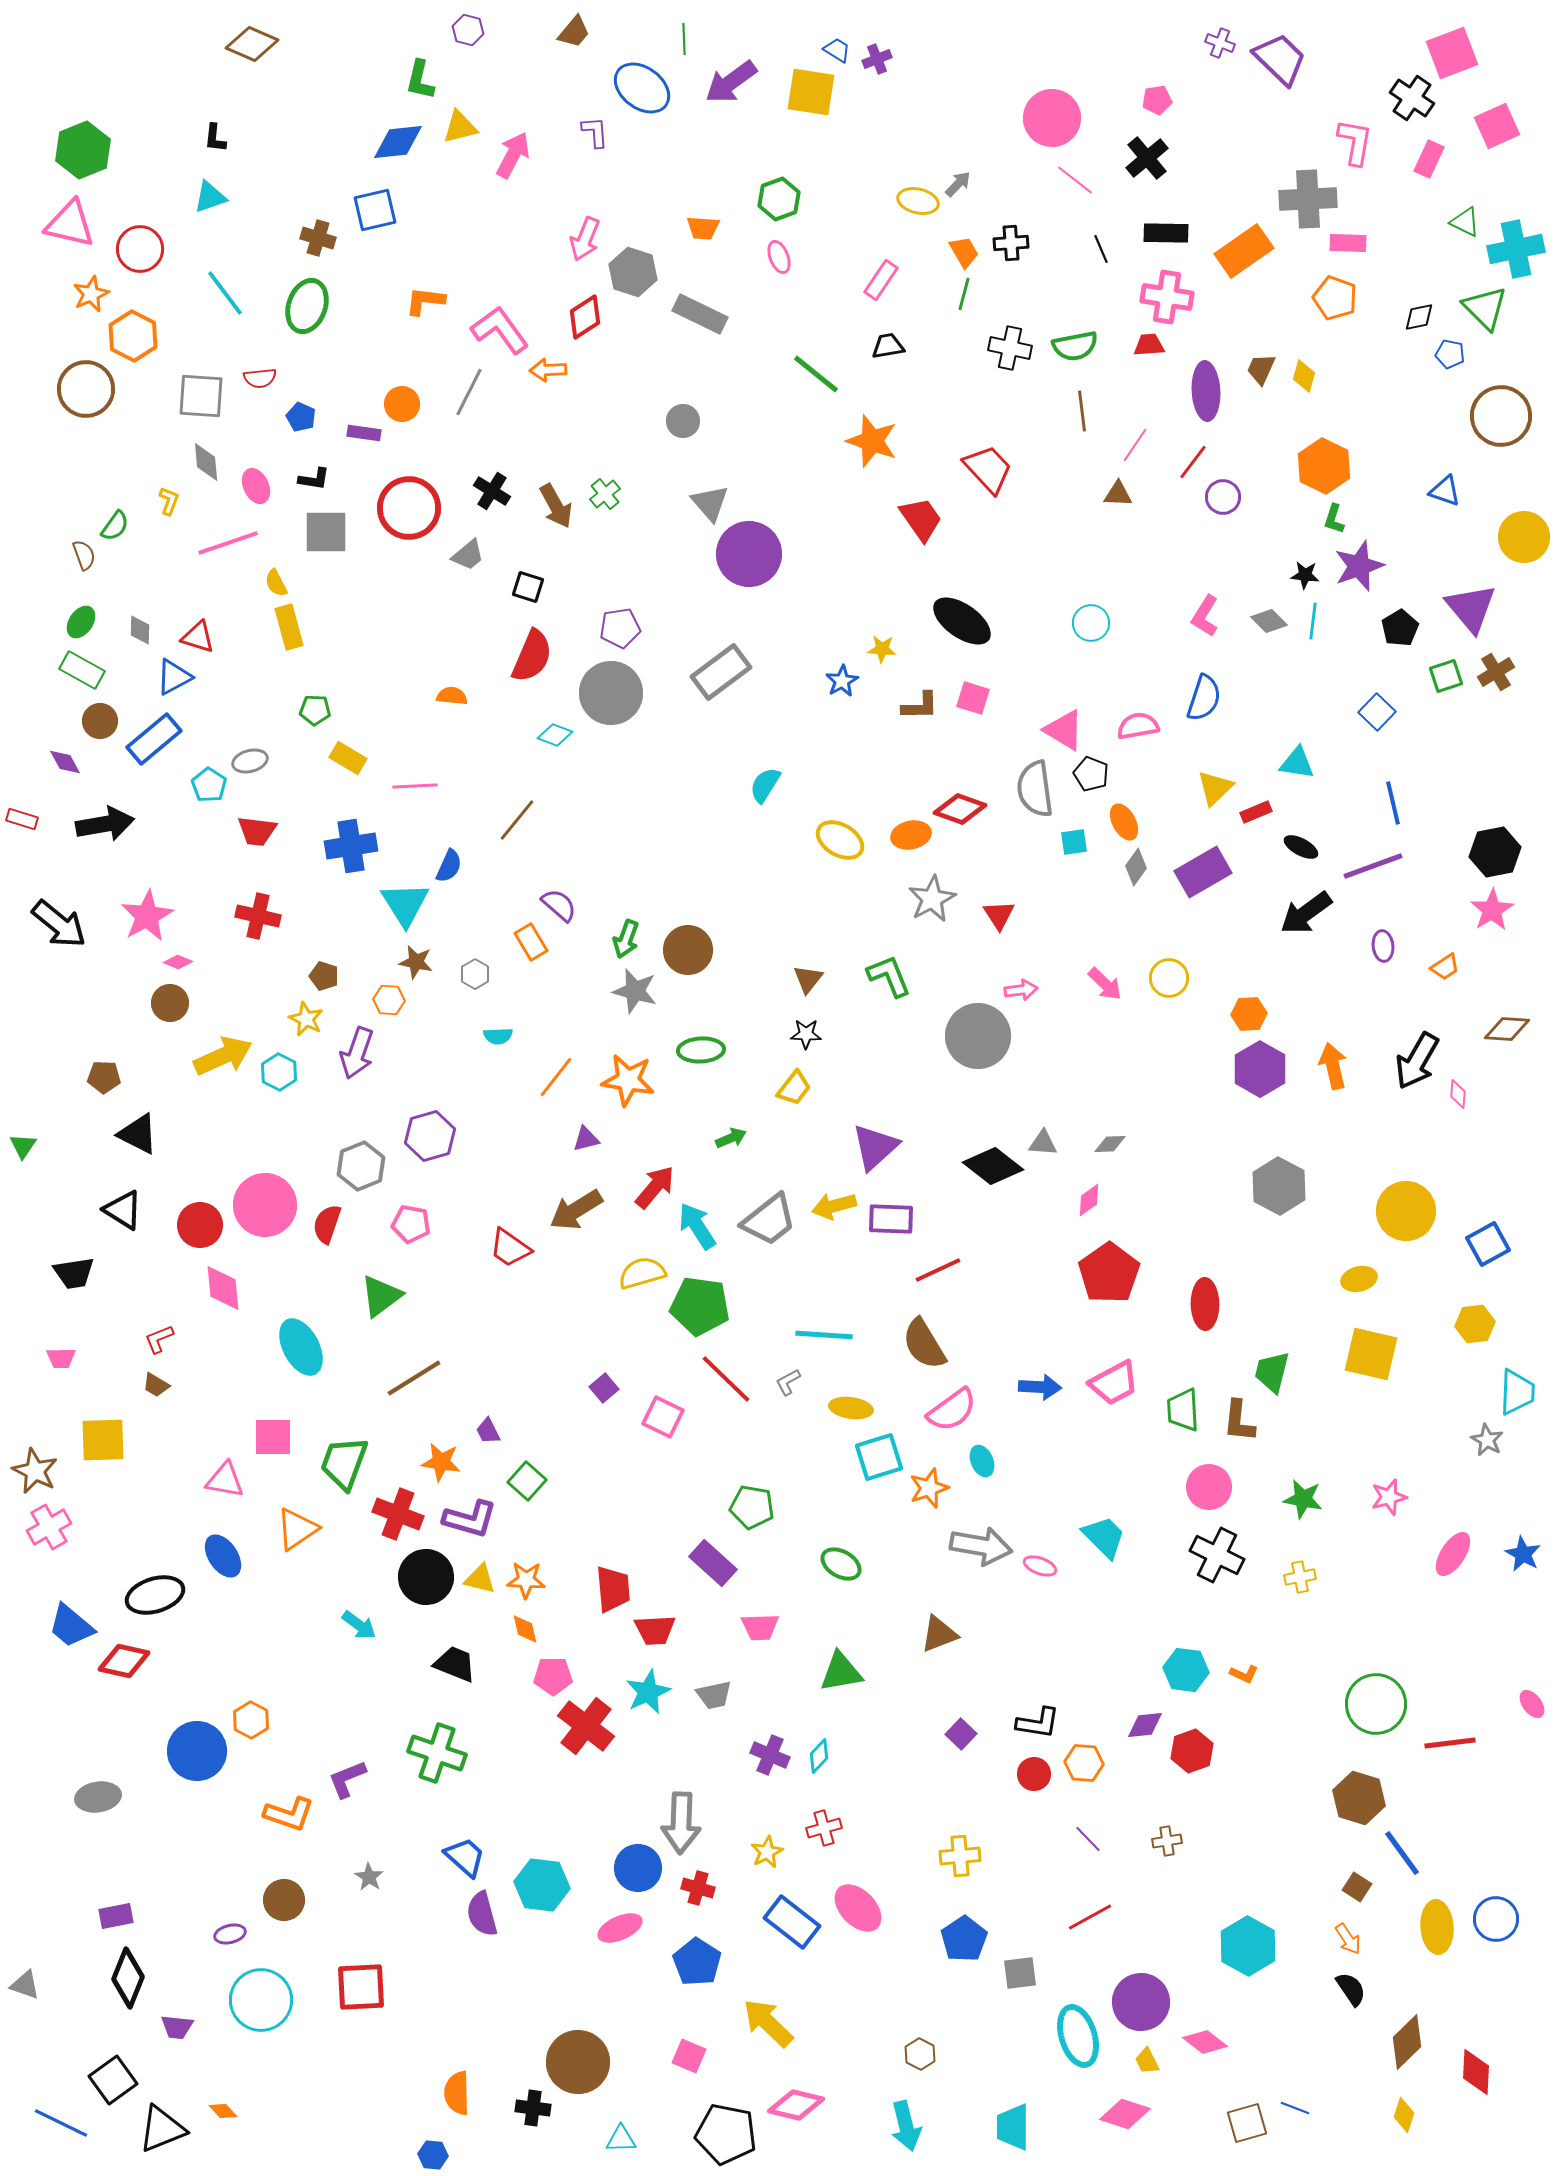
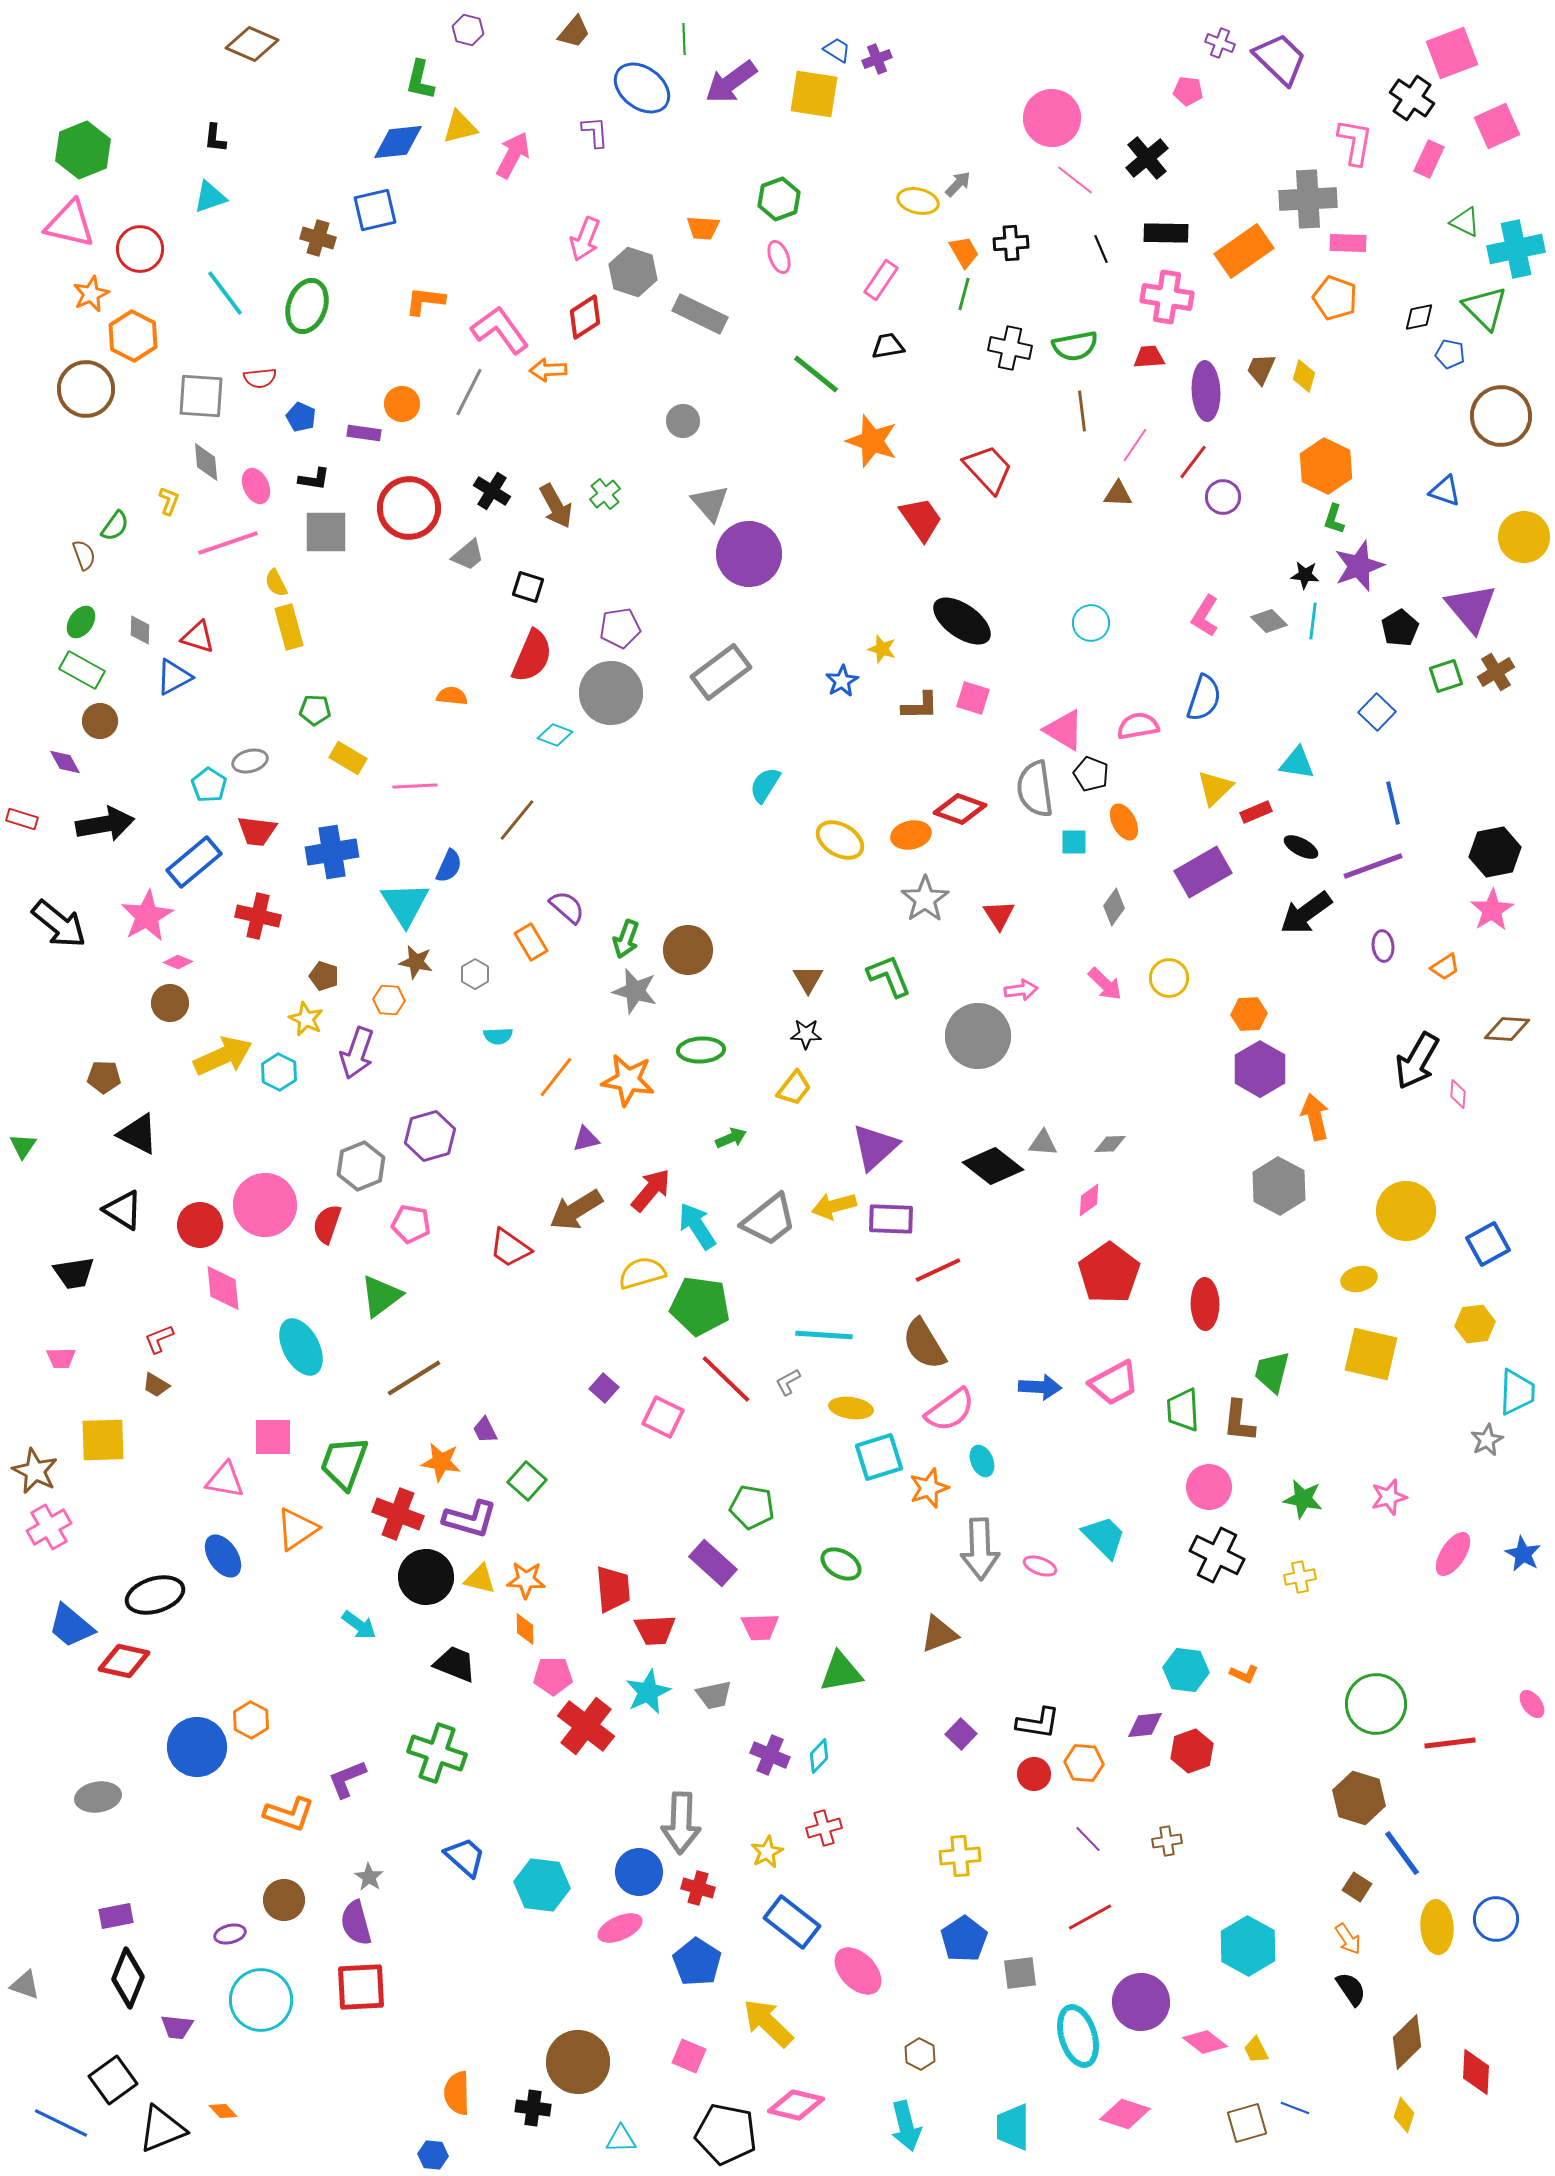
yellow square at (811, 92): moved 3 px right, 2 px down
pink pentagon at (1157, 100): moved 31 px right, 9 px up; rotated 16 degrees clockwise
red trapezoid at (1149, 345): moved 12 px down
orange hexagon at (1324, 466): moved 2 px right
yellow star at (882, 649): rotated 12 degrees clockwise
blue rectangle at (154, 739): moved 40 px right, 123 px down
cyan square at (1074, 842): rotated 8 degrees clockwise
blue cross at (351, 846): moved 19 px left, 6 px down
gray diamond at (1136, 867): moved 22 px left, 40 px down
gray star at (932, 899): moved 7 px left; rotated 6 degrees counterclockwise
purple semicircle at (559, 905): moved 8 px right, 2 px down
brown triangle at (808, 979): rotated 8 degrees counterclockwise
orange arrow at (1333, 1066): moved 18 px left, 51 px down
red arrow at (655, 1187): moved 4 px left, 3 px down
purple square at (604, 1388): rotated 8 degrees counterclockwise
pink semicircle at (952, 1410): moved 2 px left
purple trapezoid at (488, 1431): moved 3 px left, 1 px up
gray star at (1487, 1440): rotated 16 degrees clockwise
gray arrow at (981, 1546): moved 1 px left, 3 px down; rotated 78 degrees clockwise
orange diamond at (525, 1629): rotated 12 degrees clockwise
blue circle at (197, 1751): moved 4 px up
blue circle at (638, 1868): moved 1 px right, 4 px down
pink ellipse at (858, 1908): moved 63 px down
purple semicircle at (482, 1914): moved 126 px left, 9 px down
yellow trapezoid at (1147, 2061): moved 109 px right, 11 px up
